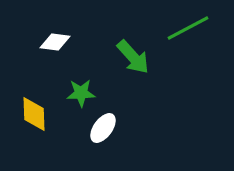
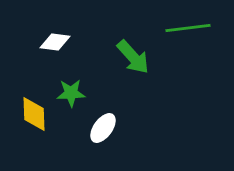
green line: rotated 21 degrees clockwise
green star: moved 10 px left
